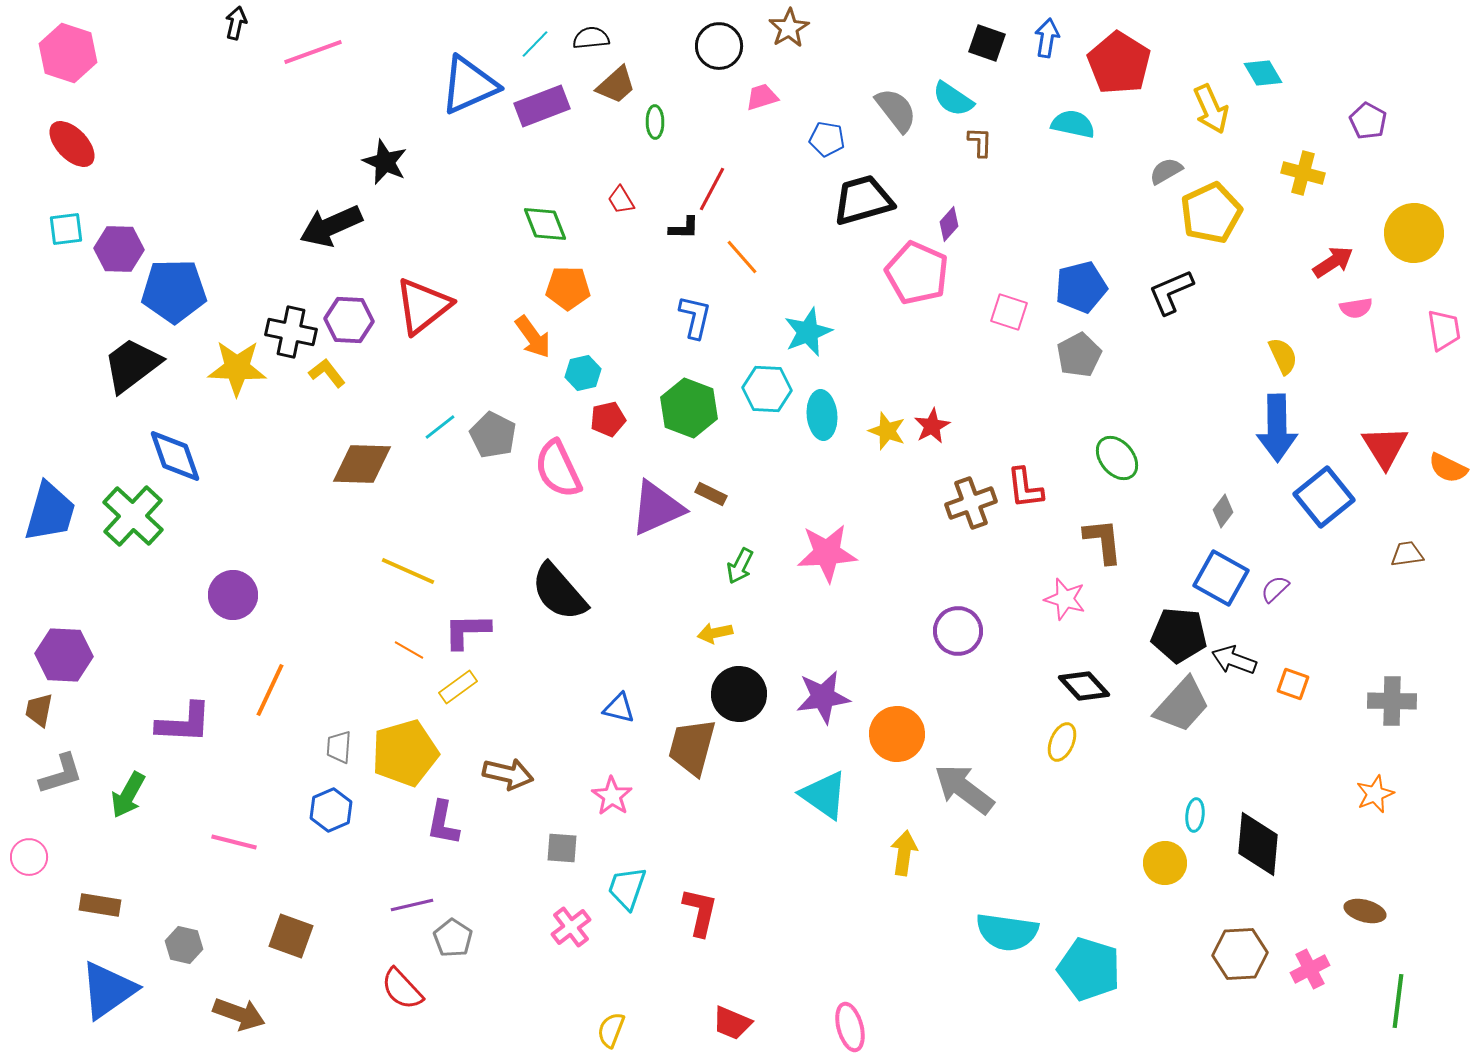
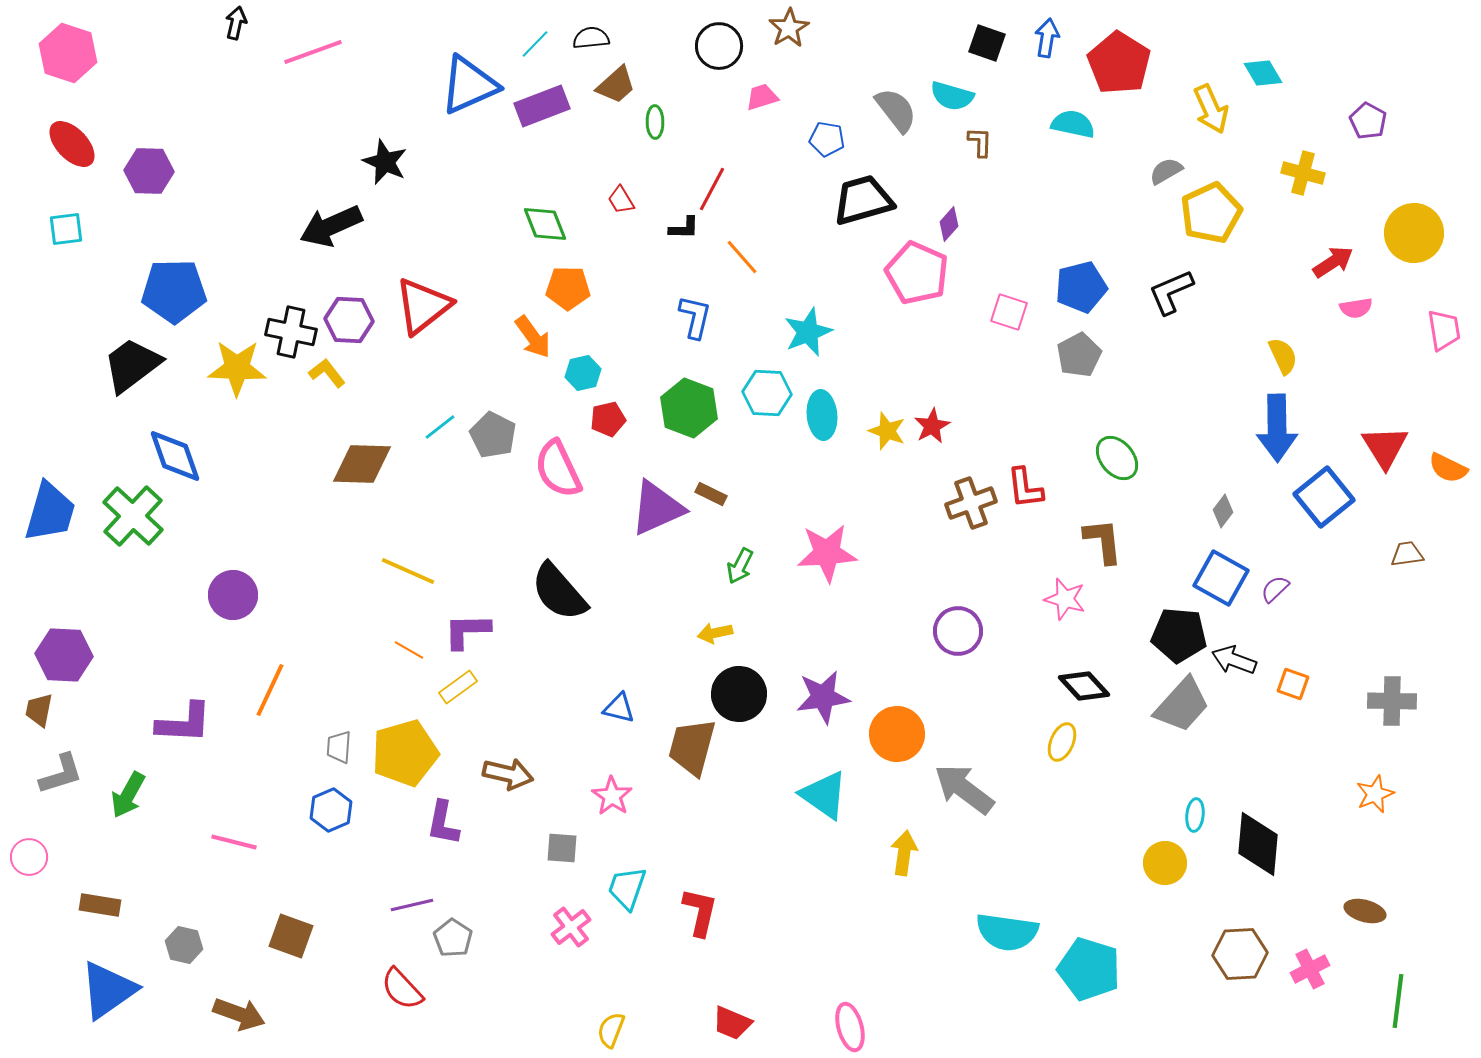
cyan semicircle at (953, 99): moved 1 px left, 3 px up; rotated 18 degrees counterclockwise
purple hexagon at (119, 249): moved 30 px right, 78 px up
cyan hexagon at (767, 389): moved 4 px down
